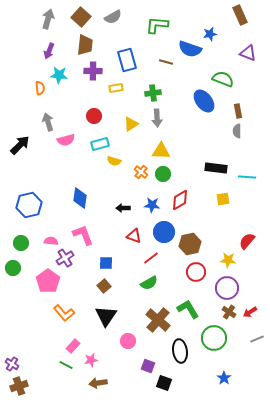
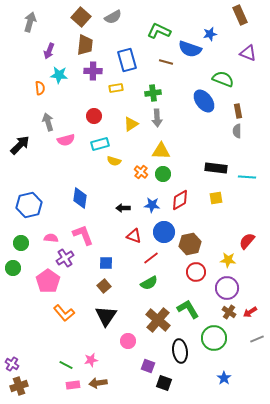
gray arrow at (48, 19): moved 18 px left, 3 px down
green L-shape at (157, 25): moved 2 px right, 6 px down; rotated 20 degrees clockwise
yellow square at (223, 199): moved 7 px left, 1 px up
pink semicircle at (51, 241): moved 3 px up
pink rectangle at (73, 346): moved 39 px down; rotated 40 degrees clockwise
